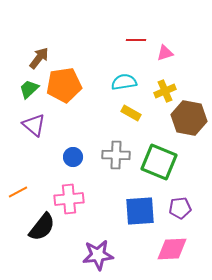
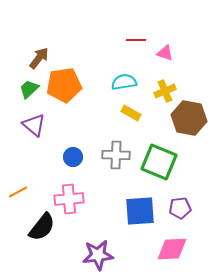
pink triangle: rotated 36 degrees clockwise
